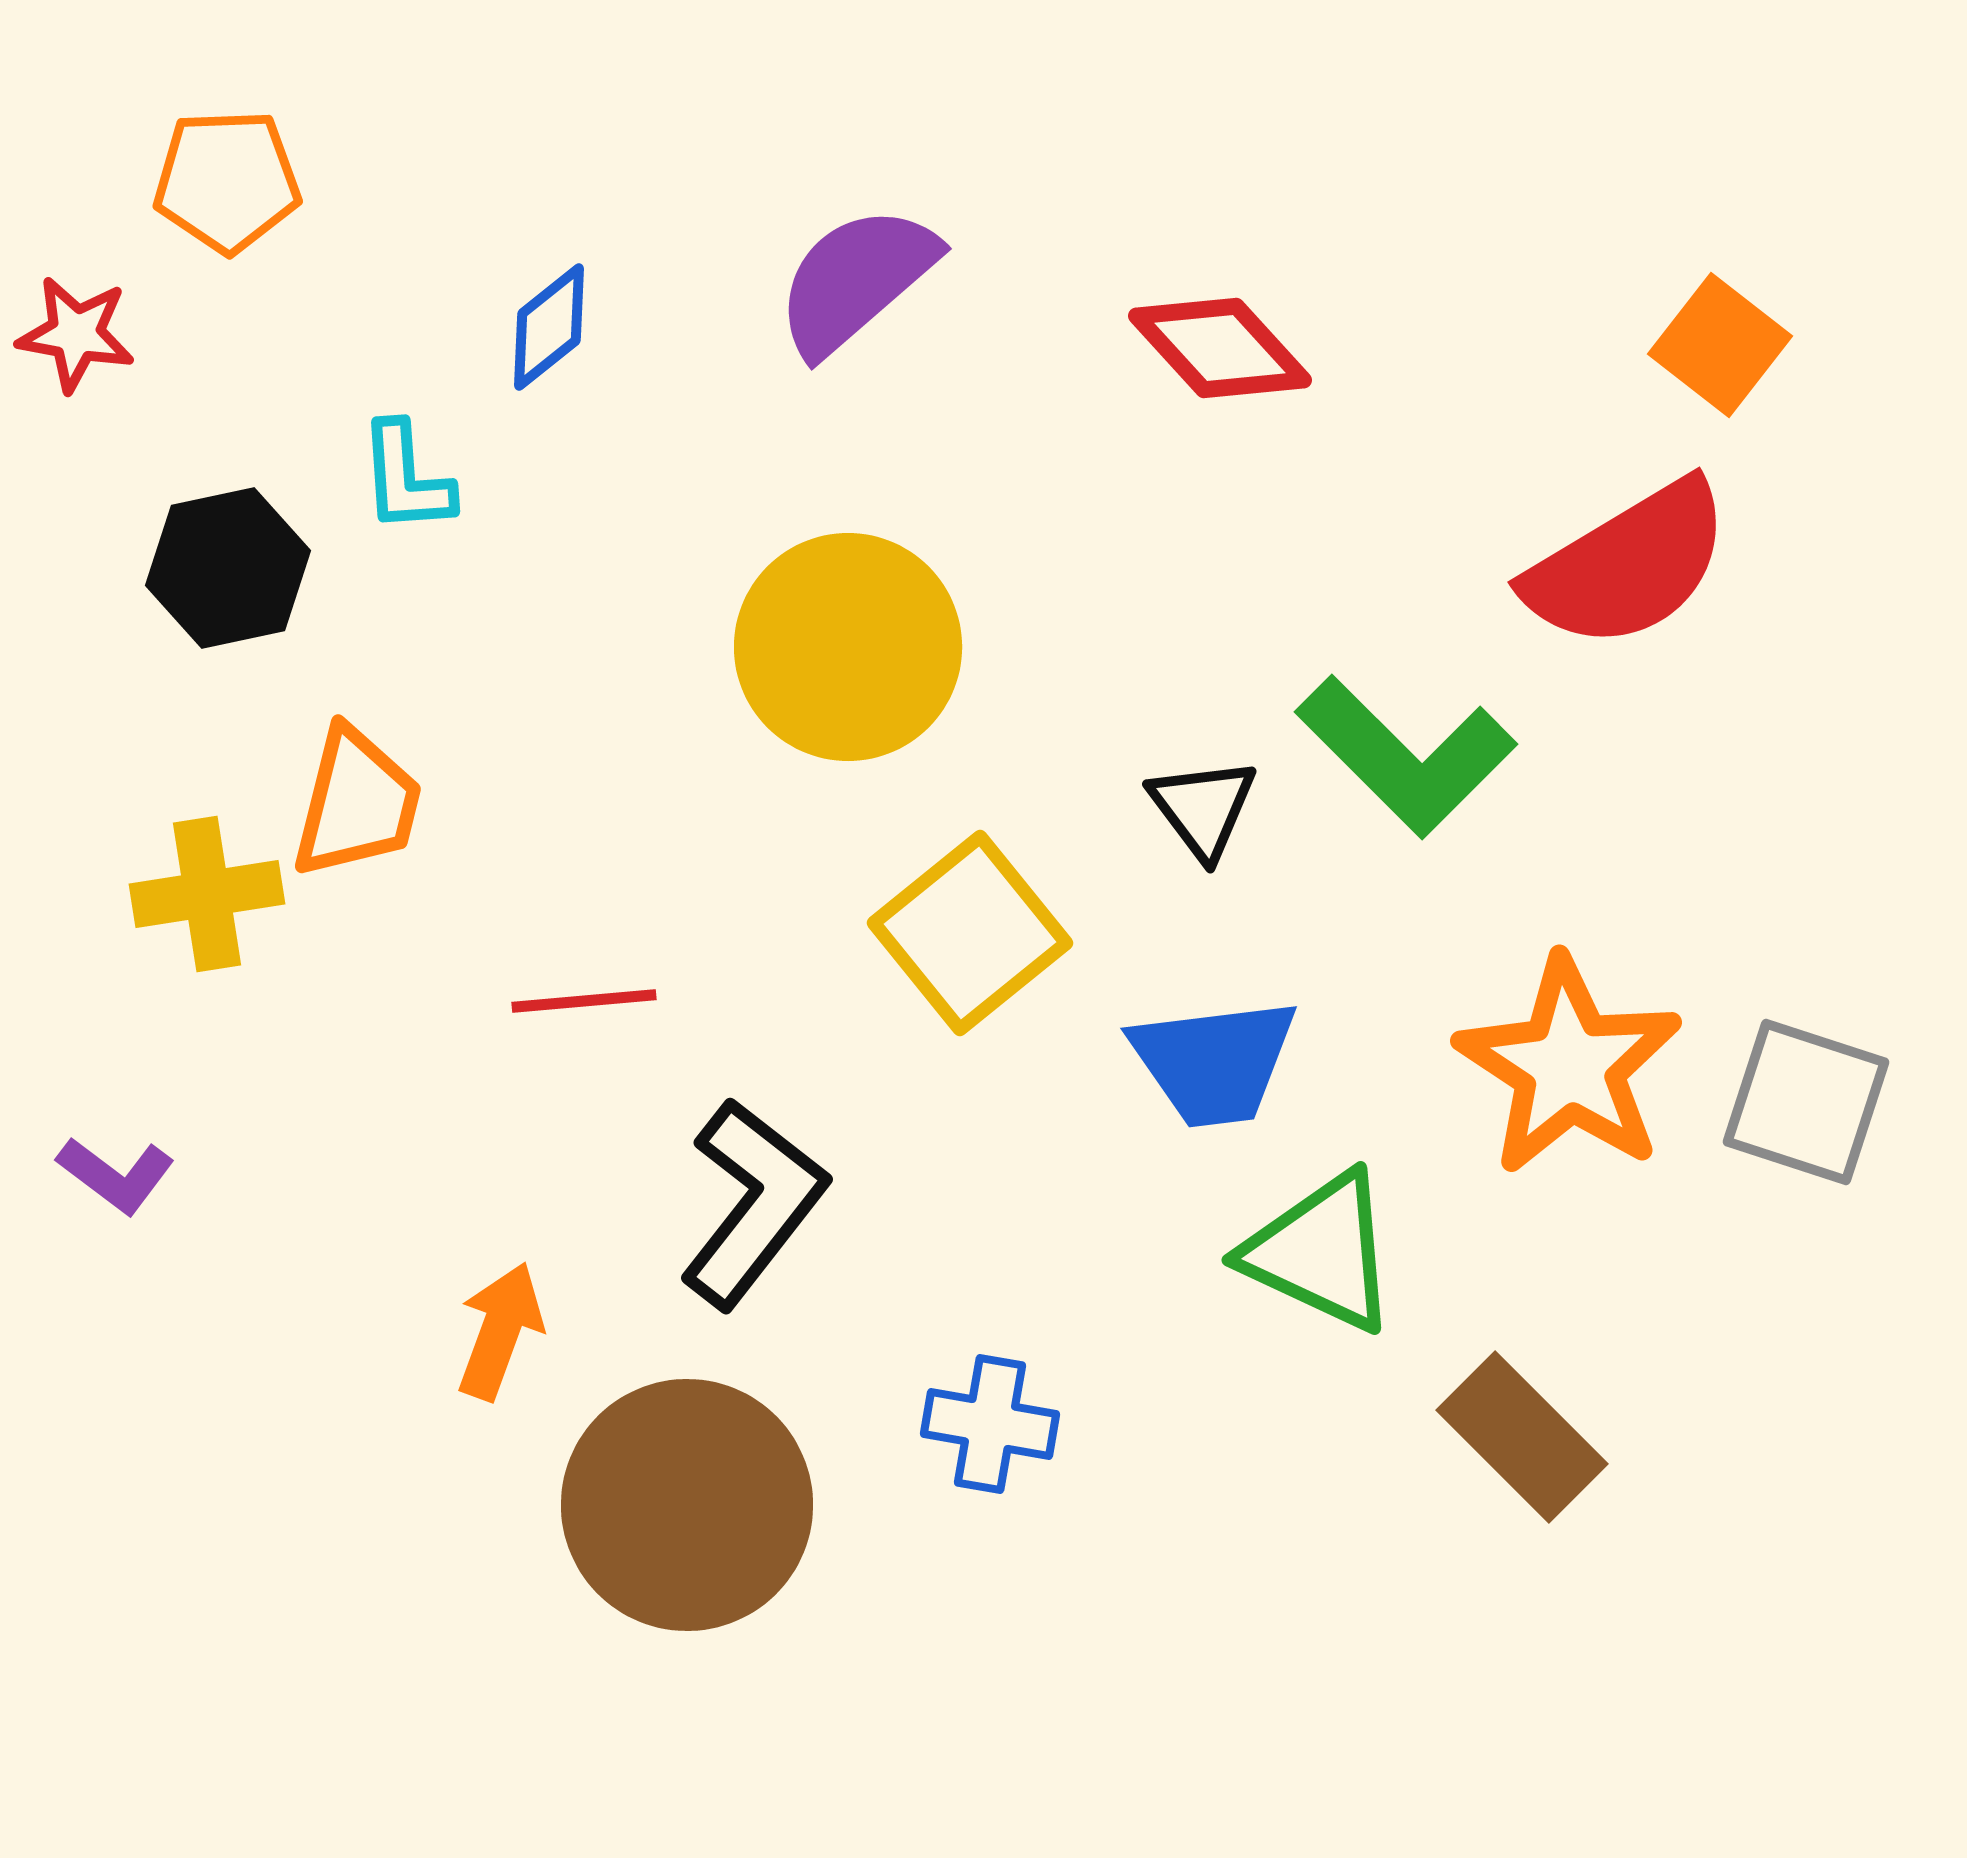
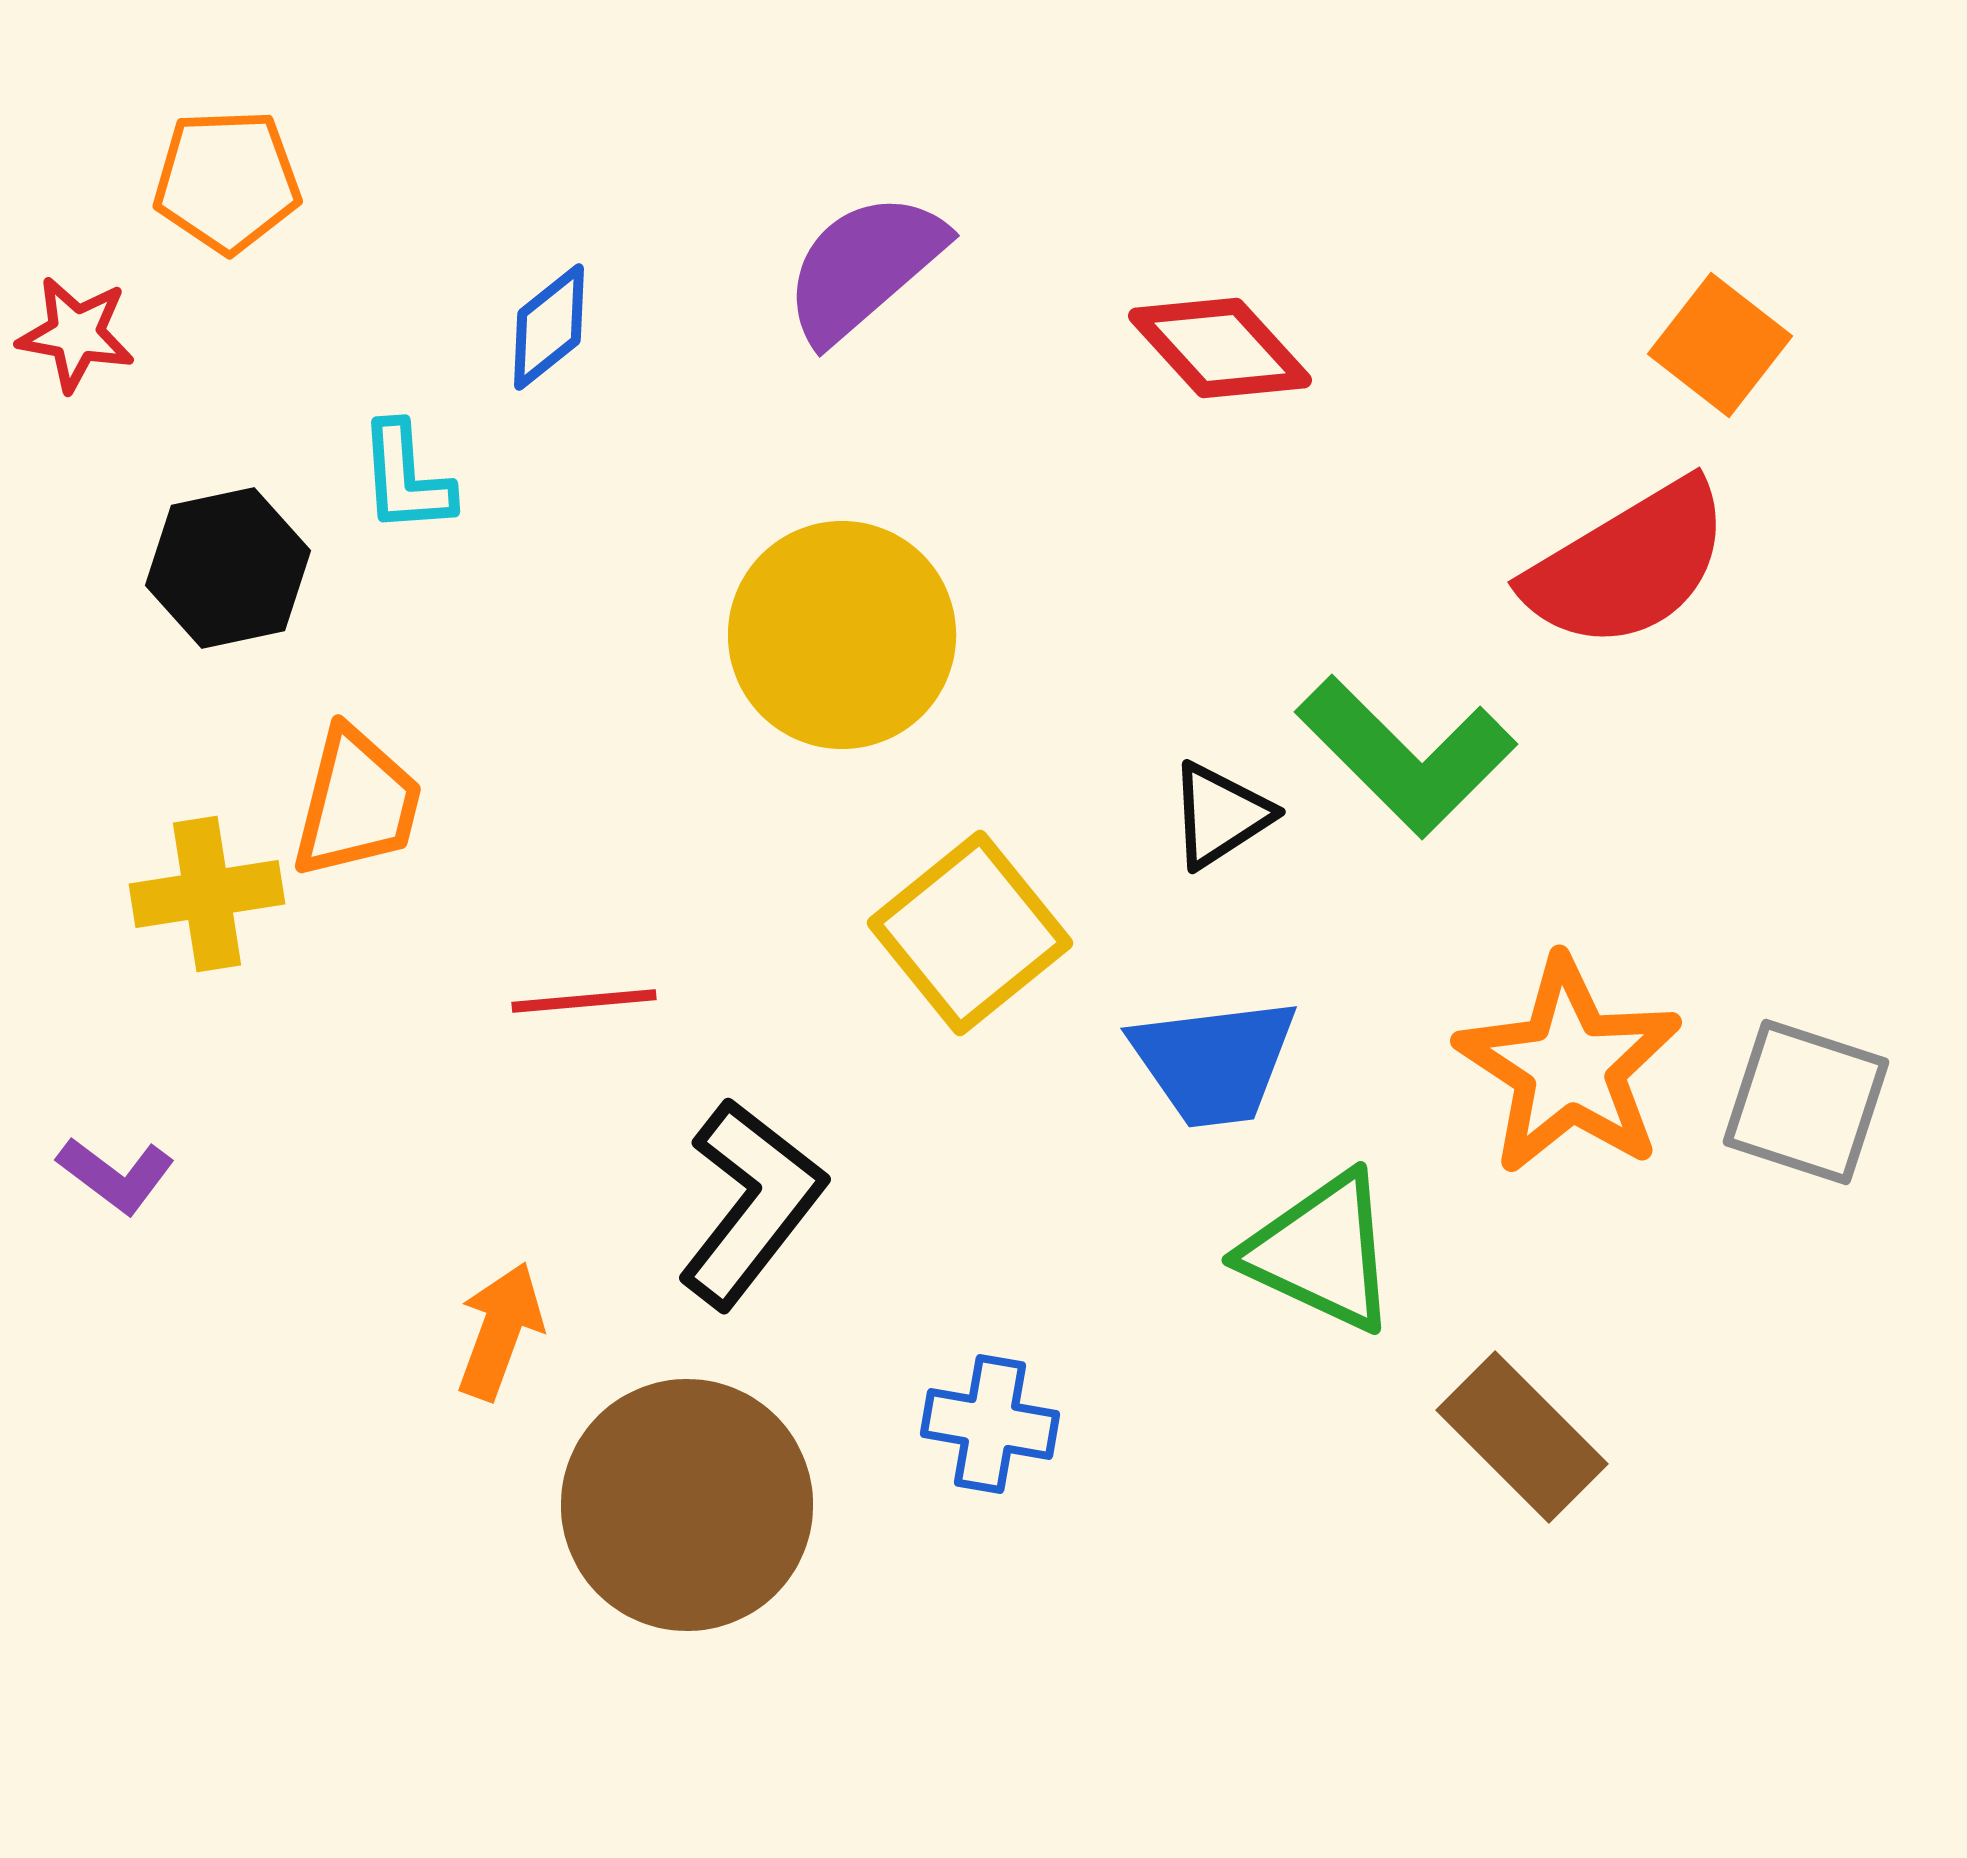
purple semicircle: moved 8 px right, 13 px up
yellow circle: moved 6 px left, 12 px up
black triangle: moved 17 px right, 7 px down; rotated 34 degrees clockwise
black L-shape: moved 2 px left
